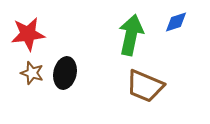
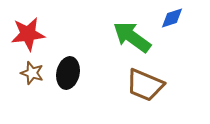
blue diamond: moved 4 px left, 4 px up
green arrow: moved 1 px right, 2 px down; rotated 66 degrees counterclockwise
black ellipse: moved 3 px right
brown trapezoid: moved 1 px up
